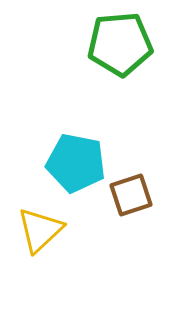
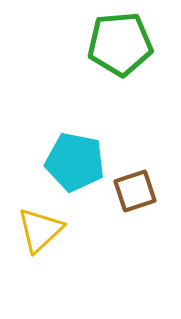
cyan pentagon: moved 1 px left, 1 px up
brown square: moved 4 px right, 4 px up
